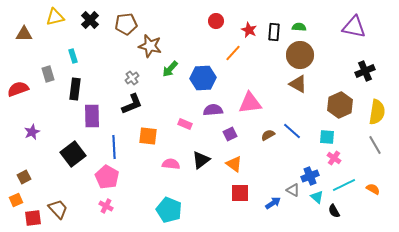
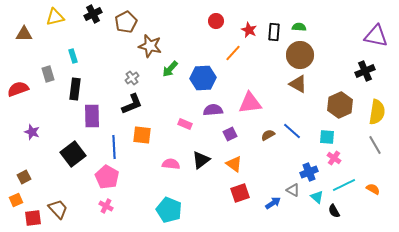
black cross at (90, 20): moved 3 px right, 6 px up; rotated 18 degrees clockwise
brown pentagon at (126, 24): moved 2 px up; rotated 20 degrees counterclockwise
purple triangle at (354, 27): moved 22 px right, 9 px down
purple star at (32, 132): rotated 28 degrees counterclockwise
orange square at (148, 136): moved 6 px left, 1 px up
blue cross at (310, 176): moved 1 px left, 4 px up
red square at (240, 193): rotated 18 degrees counterclockwise
